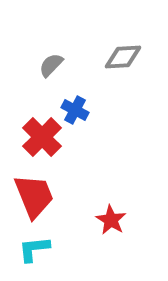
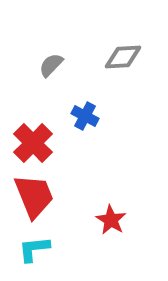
blue cross: moved 10 px right, 6 px down
red cross: moved 9 px left, 6 px down
